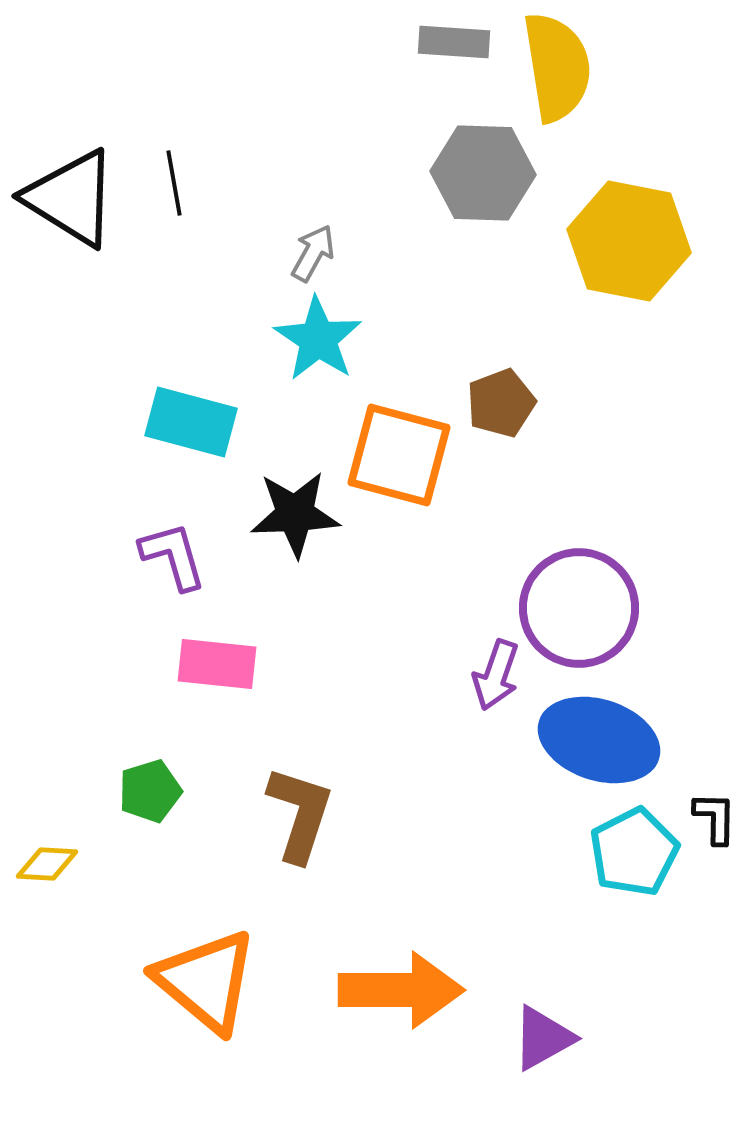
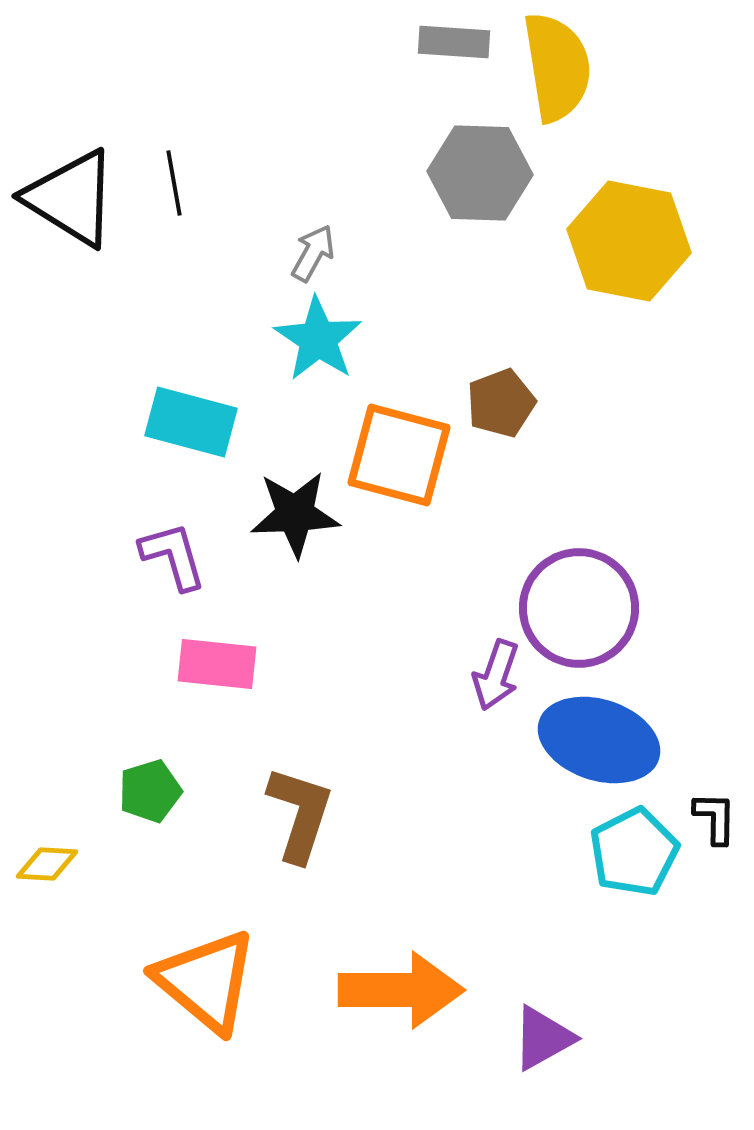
gray hexagon: moved 3 px left
